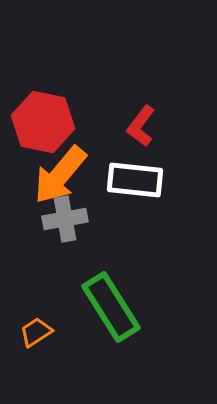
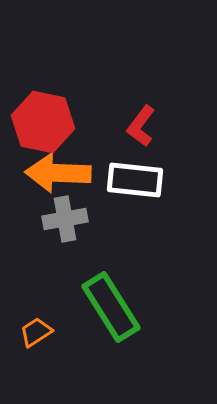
orange arrow: moved 2 px left, 2 px up; rotated 52 degrees clockwise
